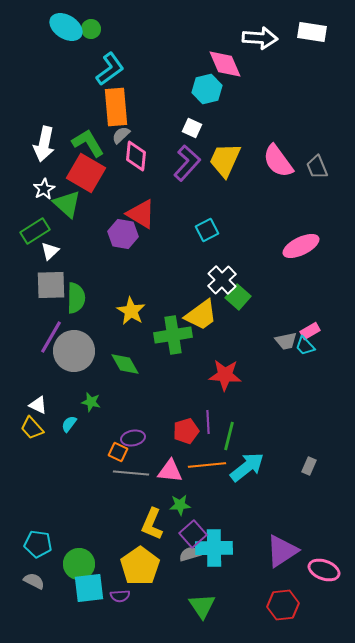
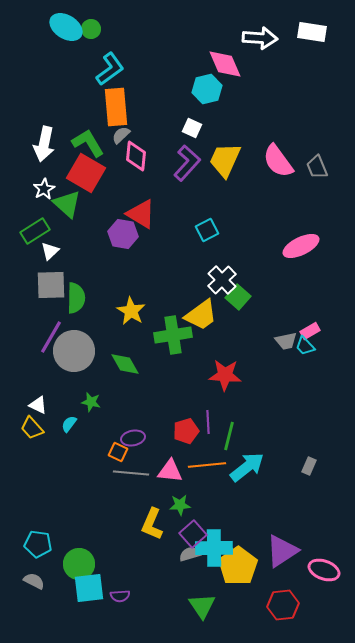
yellow pentagon at (140, 566): moved 98 px right
